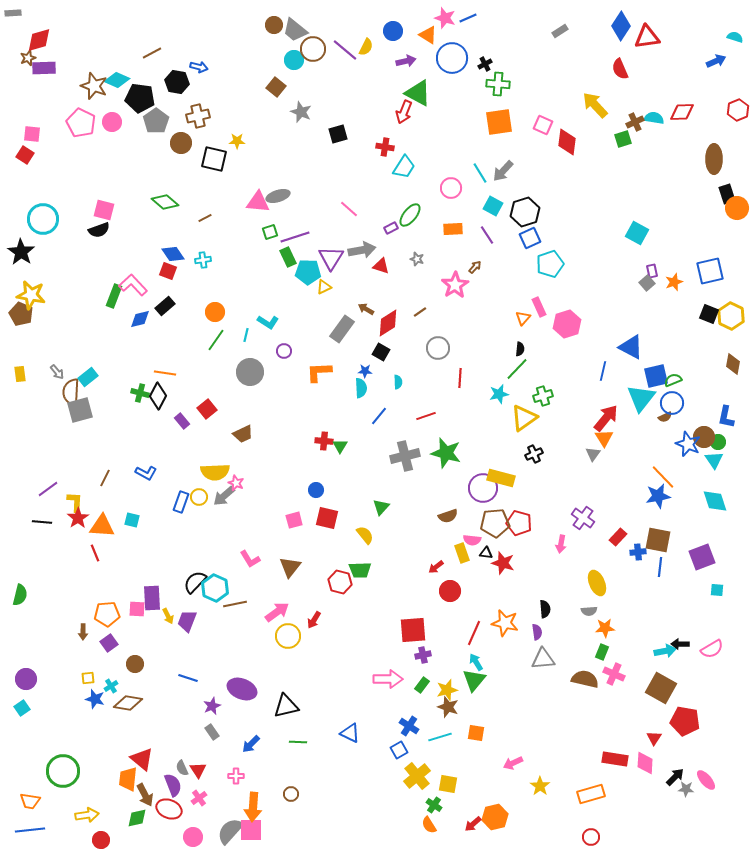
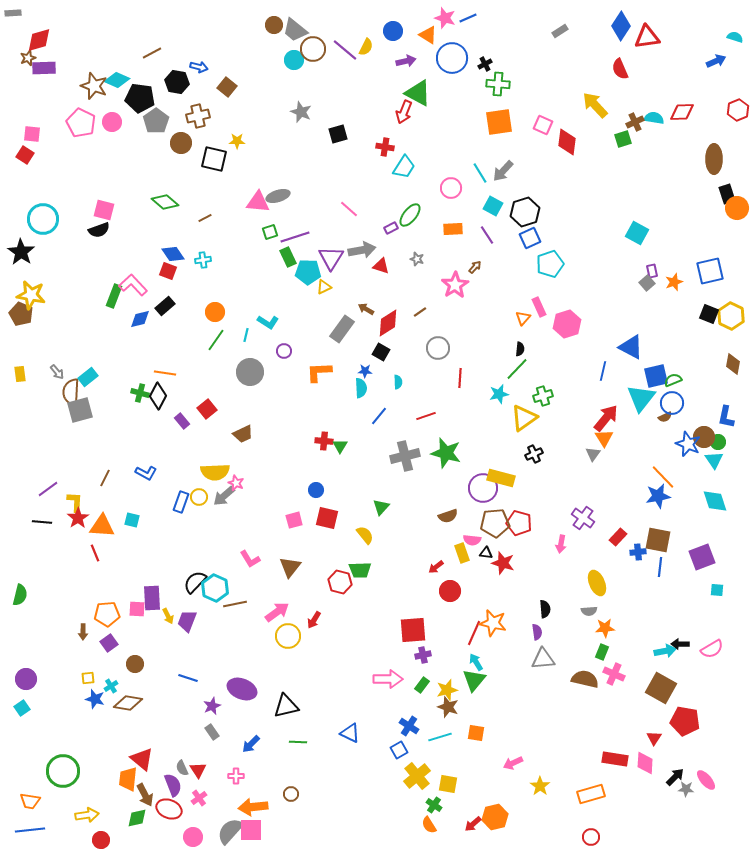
brown square at (276, 87): moved 49 px left
orange star at (505, 623): moved 12 px left
orange arrow at (253, 807): rotated 80 degrees clockwise
